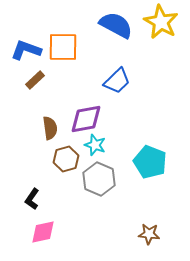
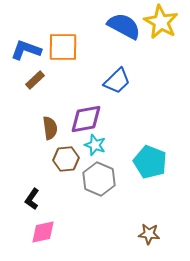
blue semicircle: moved 8 px right, 1 px down
brown hexagon: rotated 10 degrees clockwise
